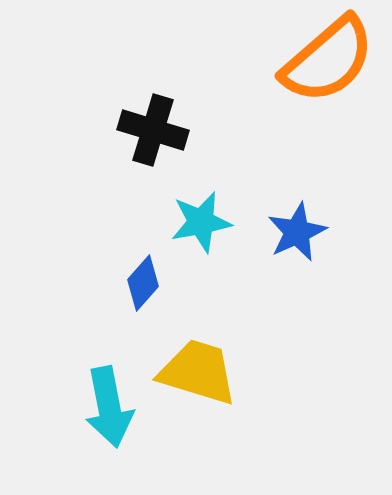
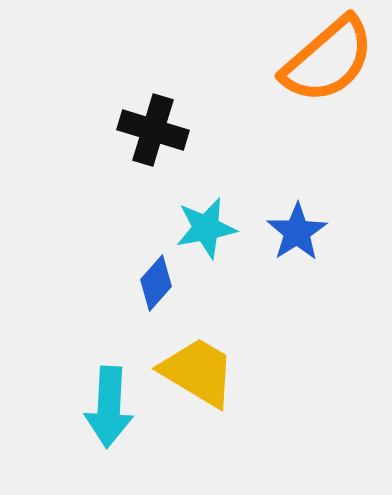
cyan star: moved 5 px right, 6 px down
blue star: rotated 8 degrees counterclockwise
blue diamond: moved 13 px right
yellow trapezoid: rotated 14 degrees clockwise
cyan arrow: rotated 14 degrees clockwise
